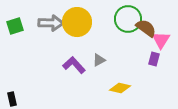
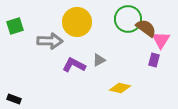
gray arrow: moved 1 px left, 18 px down
purple rectangle: moved 1 px down
purple L-shape: rotated 20 degrees counterclockwise
black rectangle: moved 2 px right; rotated 56 degrees counterclockwise
